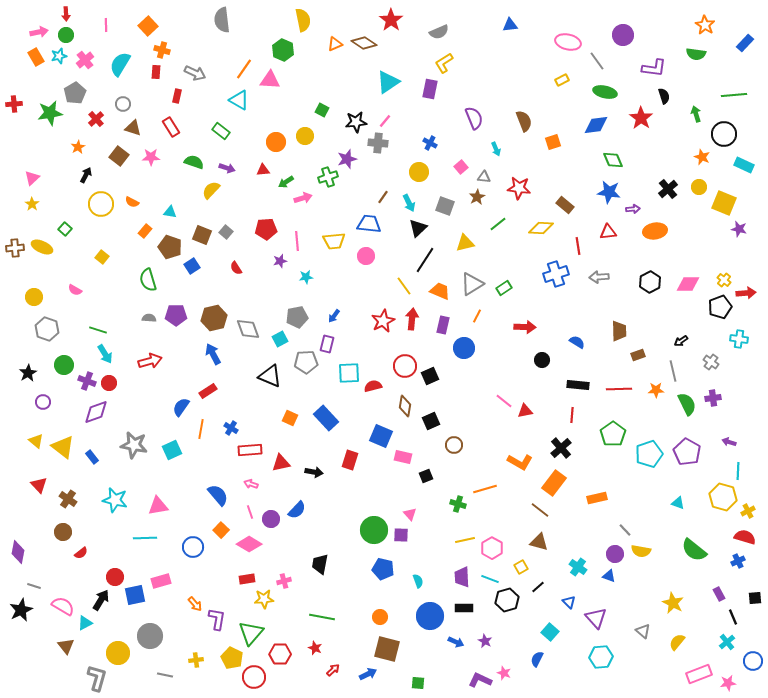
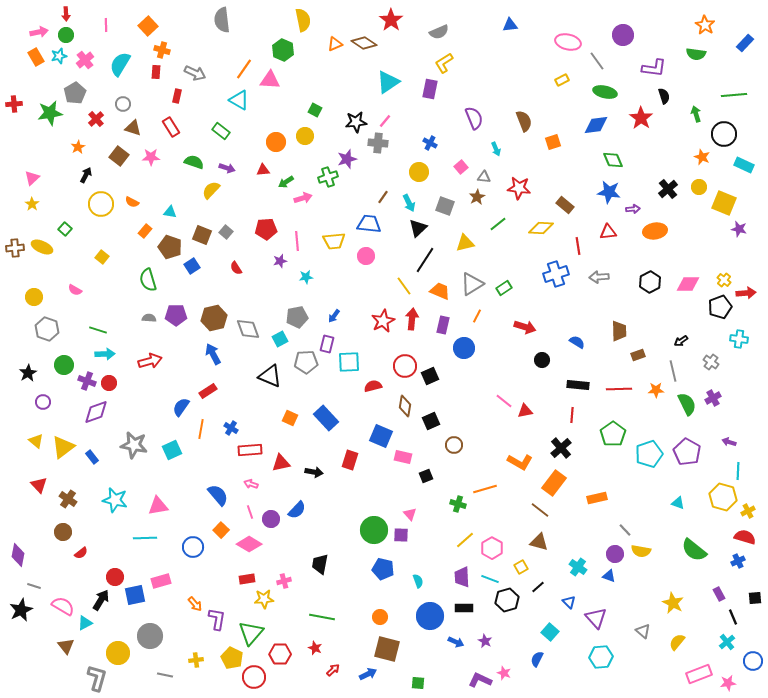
green square at (322, 110): moved 7 px left
red arrow at (525, 327): rotated 15 degrees clockwise
cyan arrow at (105, 354): rotated 60 degrees counterclockwise
cyan square at (349, 373): moved 11 px up
purple cross at (713, 398): rotated 21 degrees counterclockwise
yellow triangle at (63, 447): rotated 45 degrees clockwise
yellow line at (465, 540): rotated 30 degrees counterclockwise
purple diamond at (18, 552): moved 3 px down
